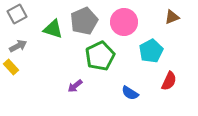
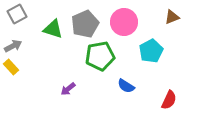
gray pentagon: moved 1 px right, 3 px down
gray arrow: moved 5 px left
green pentagon: rotated 16 degrees clockwise
red semicircle: moved 19 px down
purple arrow: moved 7 px left, 3 px down
blue semicircle: moved 4 px left, 7 px up
